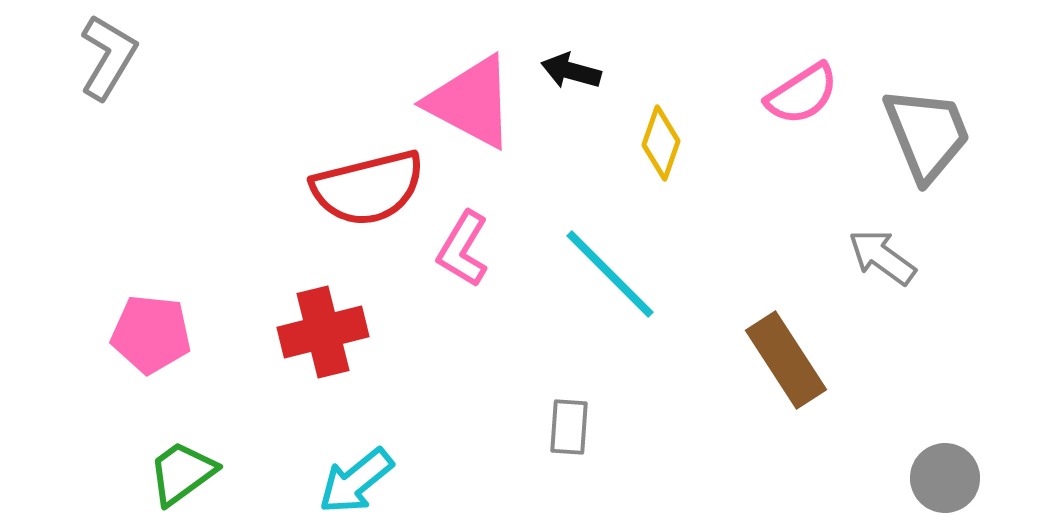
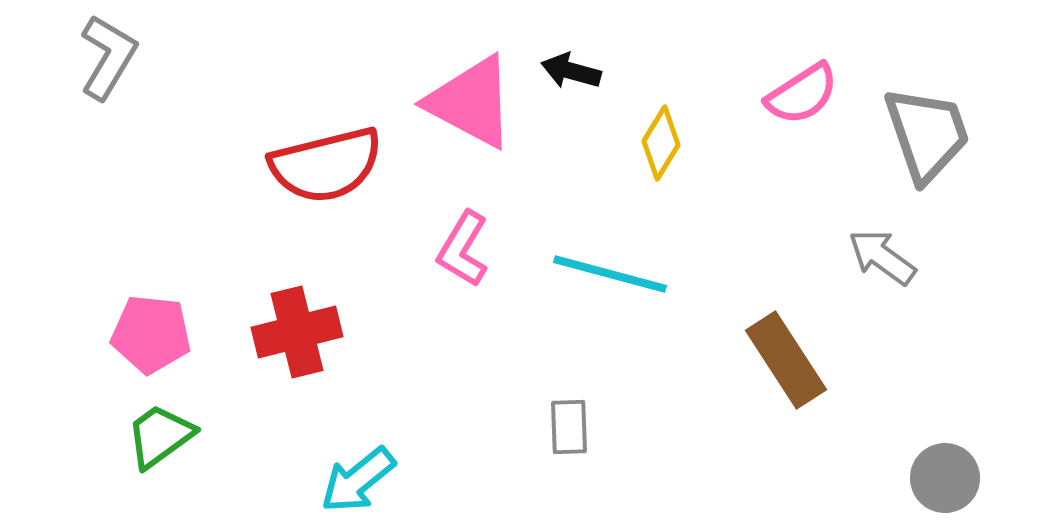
gray trapezoid: rotated 3 degrees clockwise
yellow diamond: rotated 12 degrees clockwise
red semicircle: moved 42 px left, 23 px up
cyan line: rotated 30 degrees counterclockwise
red cross: moved 26 px left
gray rectangle: rotated 6 degrees counterclockwise
green trapezoid: moved 22 px left, 37 px up
cyan arrow: moved 2 px right, 1 px up
